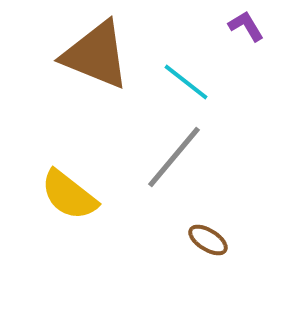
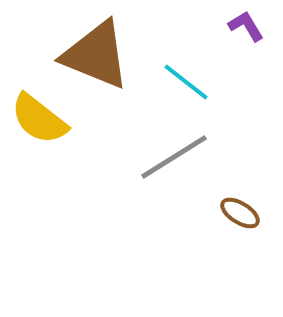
gray line: rotated 18 degrees clockwise
yellow semicircle: moved 30 px left, 76 px up
brown ellipse: moved 32 px right, 27 px up
